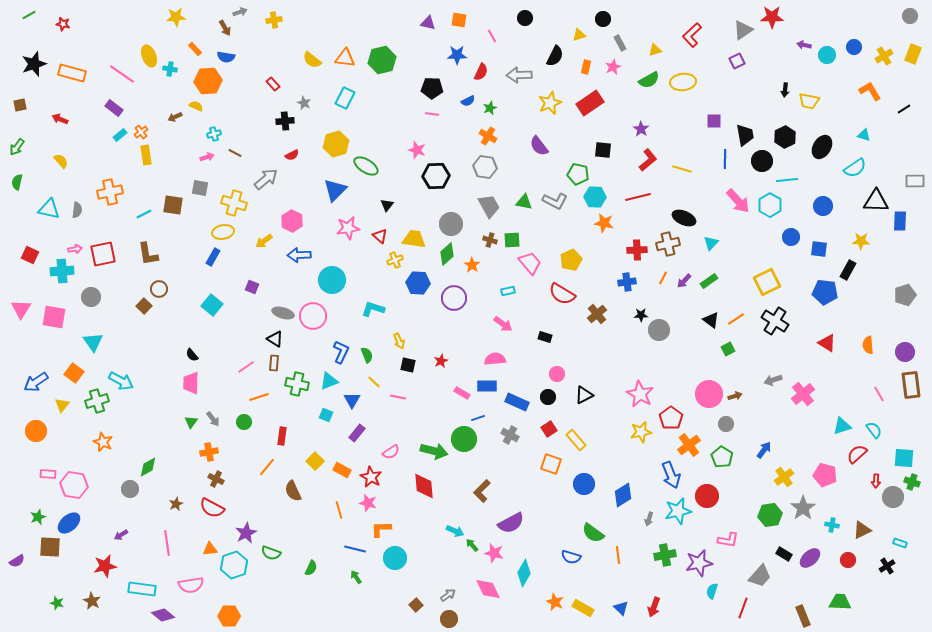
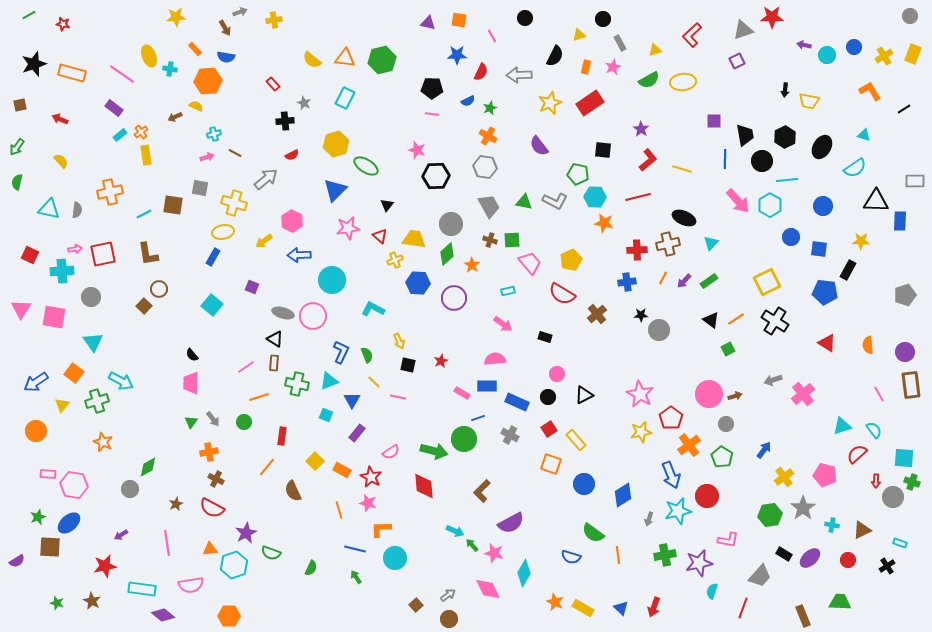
gray triangle at (743, 30): rotated 15 degrees clockwise
cyan L-shape at (373, 309): rotated 10 degrees clockwise
